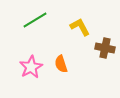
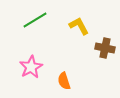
yellow L-shape: moved 1 px left, 1 px up
orange semicircle: moved 3 px right, 17 px down
